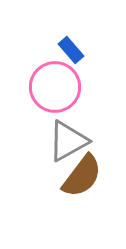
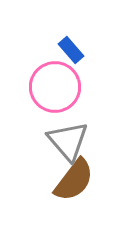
gray triangle: rotated 42 degrees counterclockwise
brown semicircle: moved 8 px left, 4 px down
